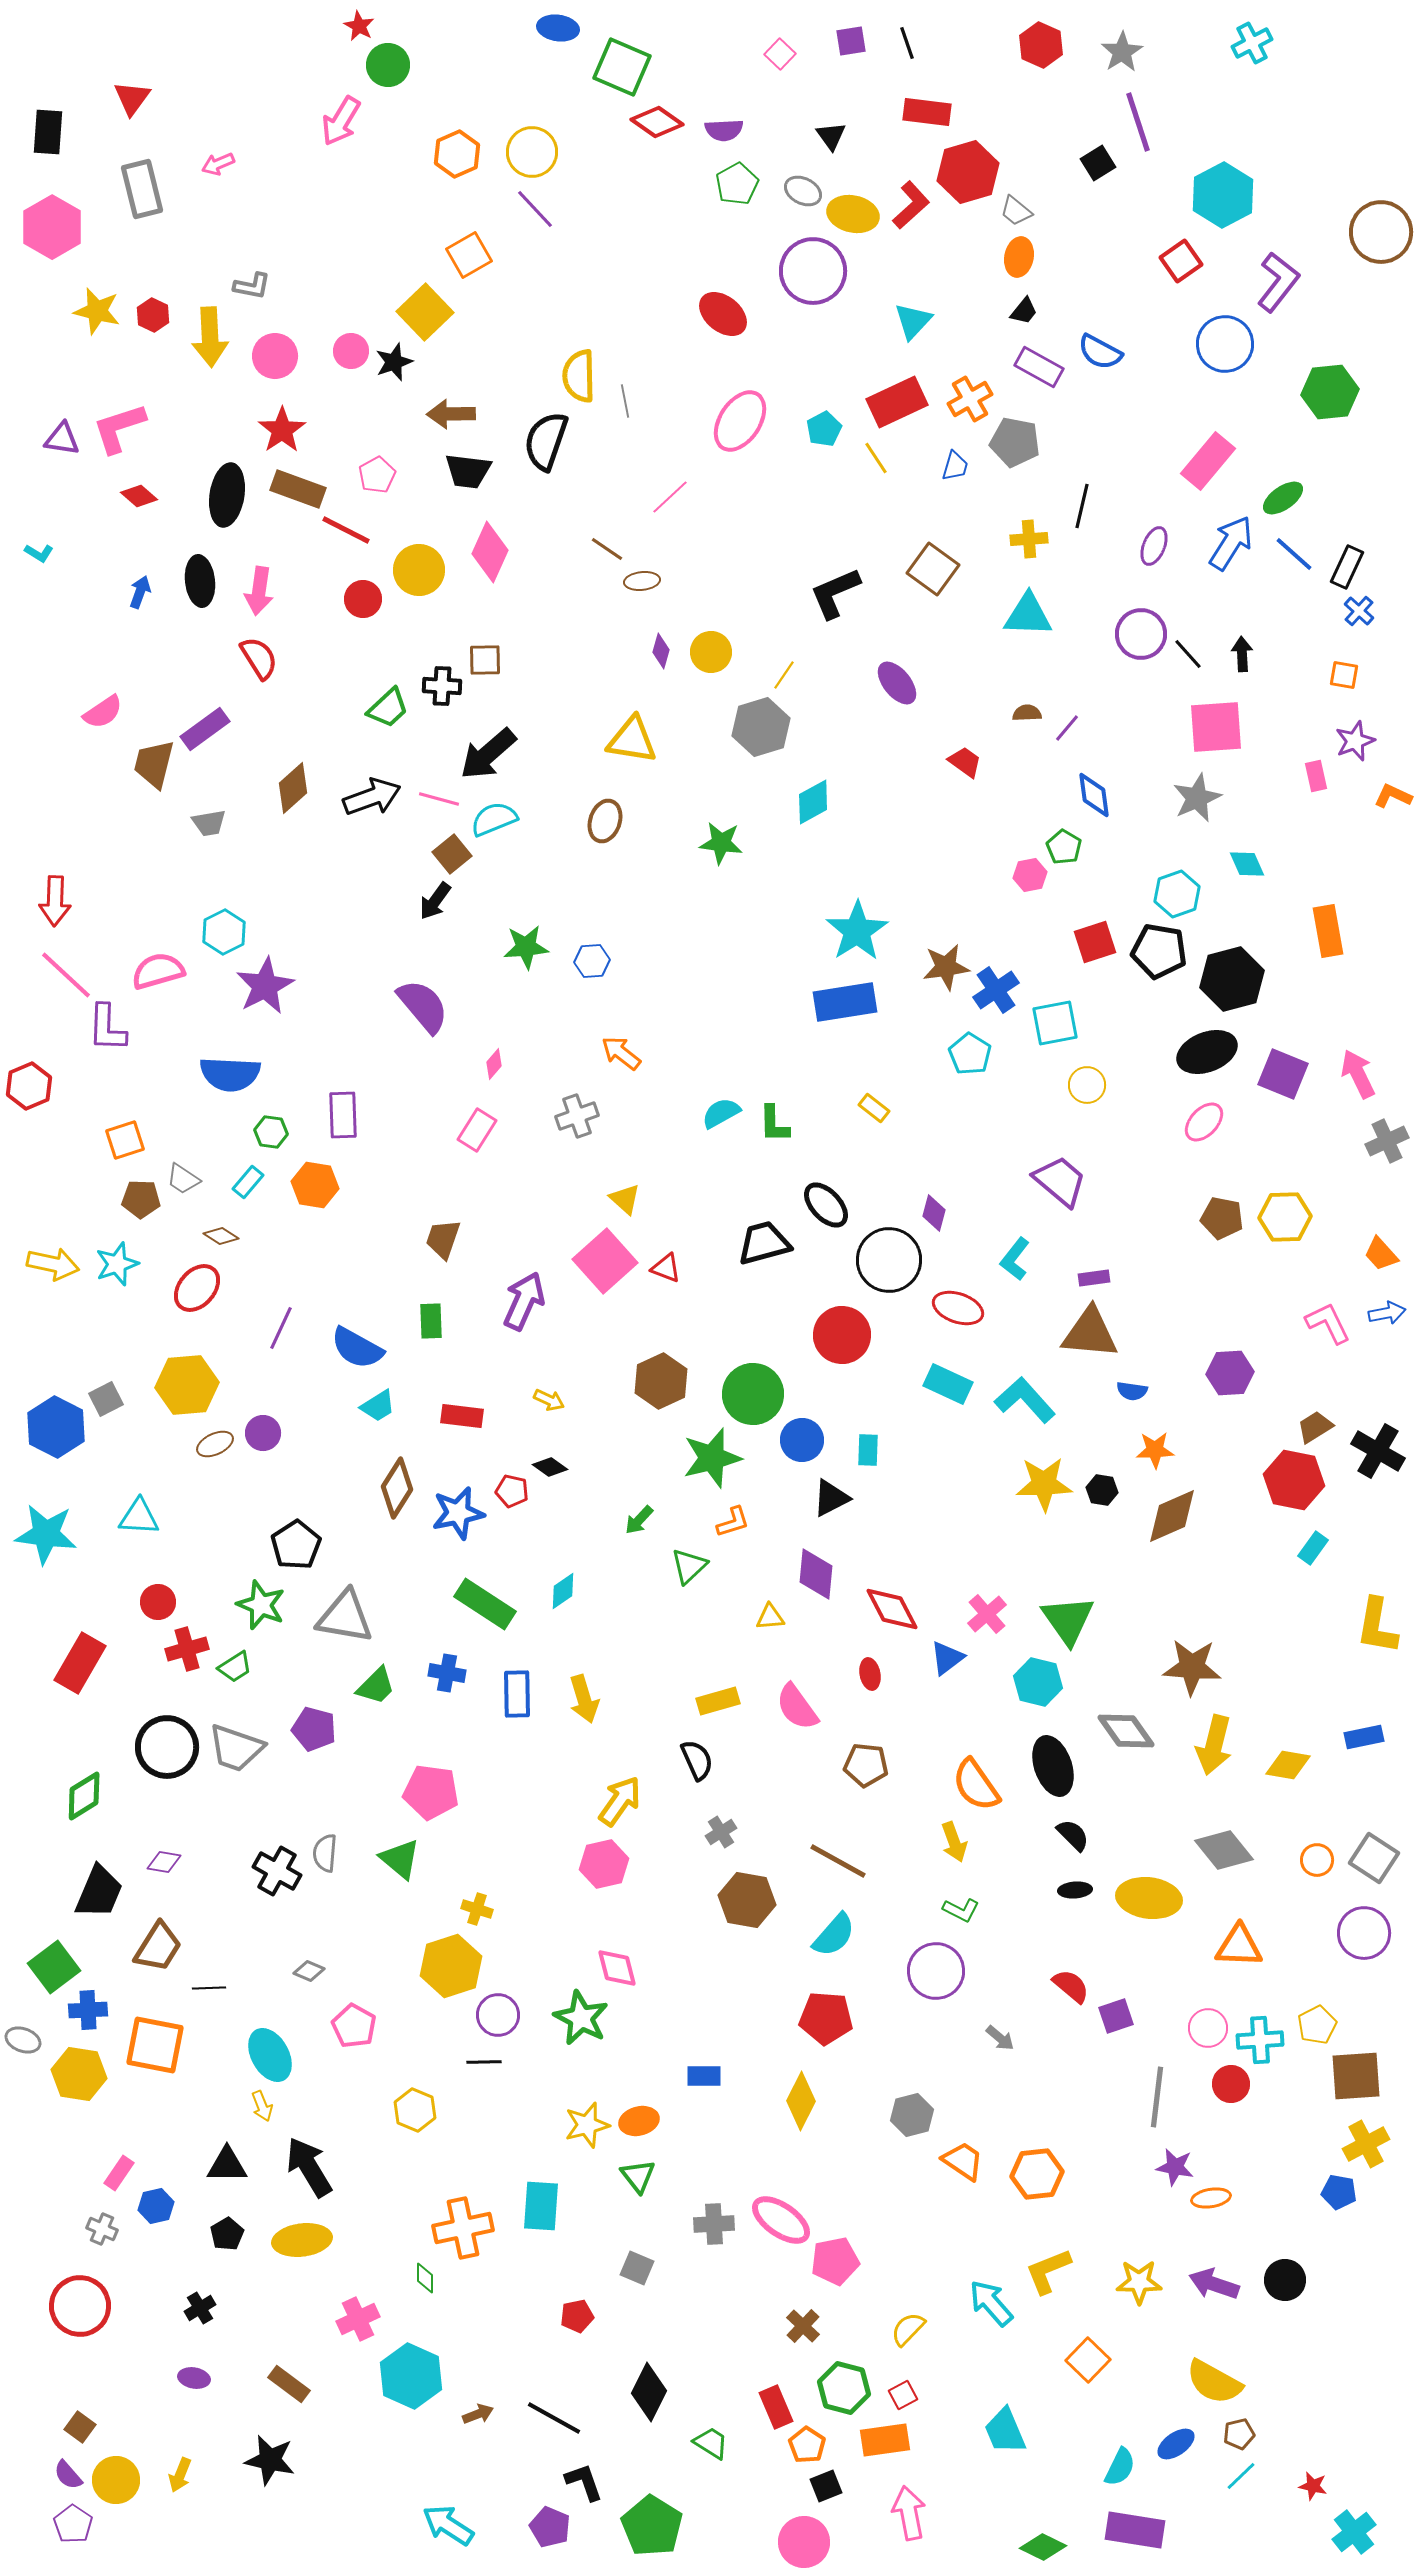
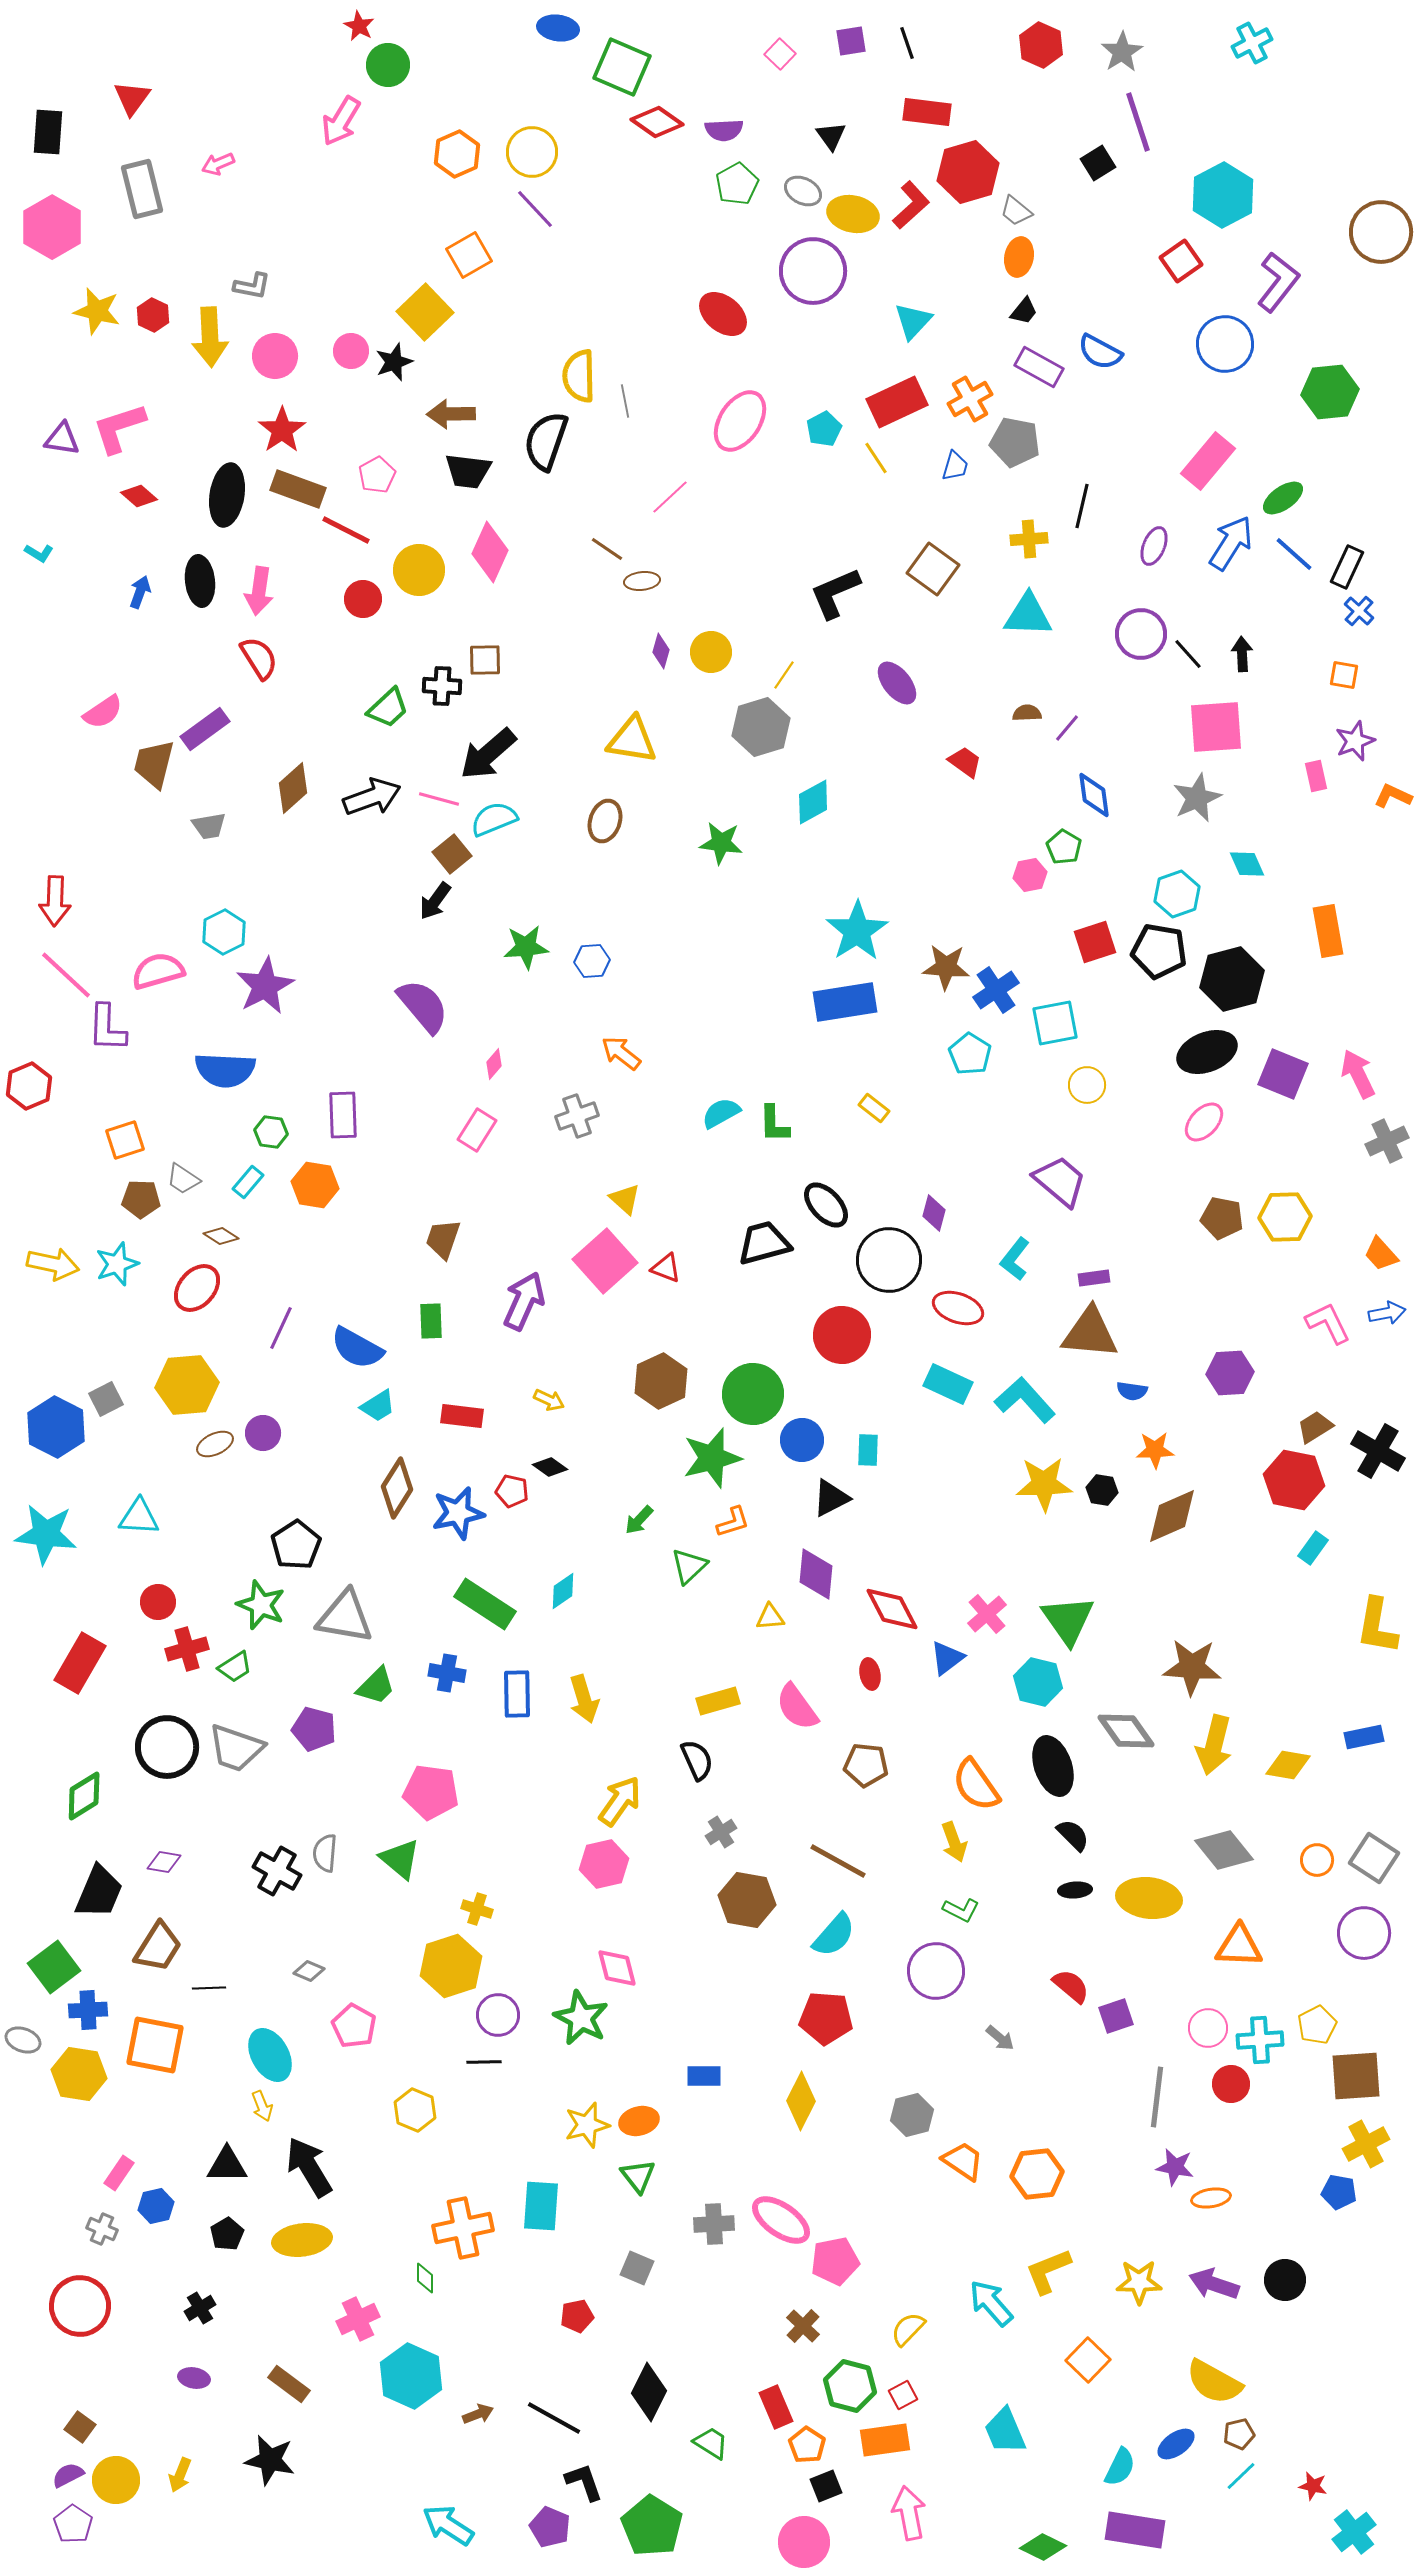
gray trapezoid at (209, 823): moved 3 px down
brown star at (946, 967): rotated 12 degrees clockwise
blue semicircle at (230, 1074): moved 5 px left, 4 px up
green hexagon at (844, 2388): moved 6 px right, 2 px up
purple semicircle at (68, 2475): rotated 104 degrees clockwise
